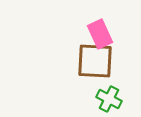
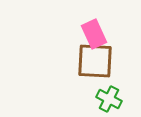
pink rectangle: moved 6 px left
